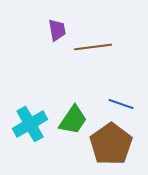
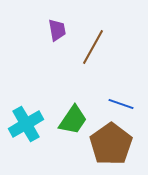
brown line: rotated 54 degrees counterclockwise
cyan cross: moved 4 px left
